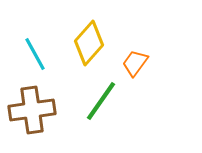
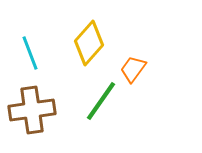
cyan line: moved 5 px left, 1 px up; rotated 8 degrees clockwise
orange trapezoid: moved 2 px left, 6 px down
